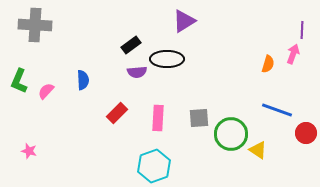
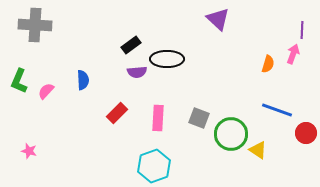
purple triangle: moved 34 px right, 2 px up; rotated 45 degrees counterclockwise
gray square: rotated 25 degrees clockwise
